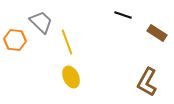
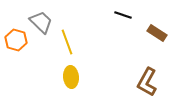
orange hexagon: moved 1 px right; rotated 10 degrees clockwise
yellow ellipse: rotated 20 degrees clockwise
